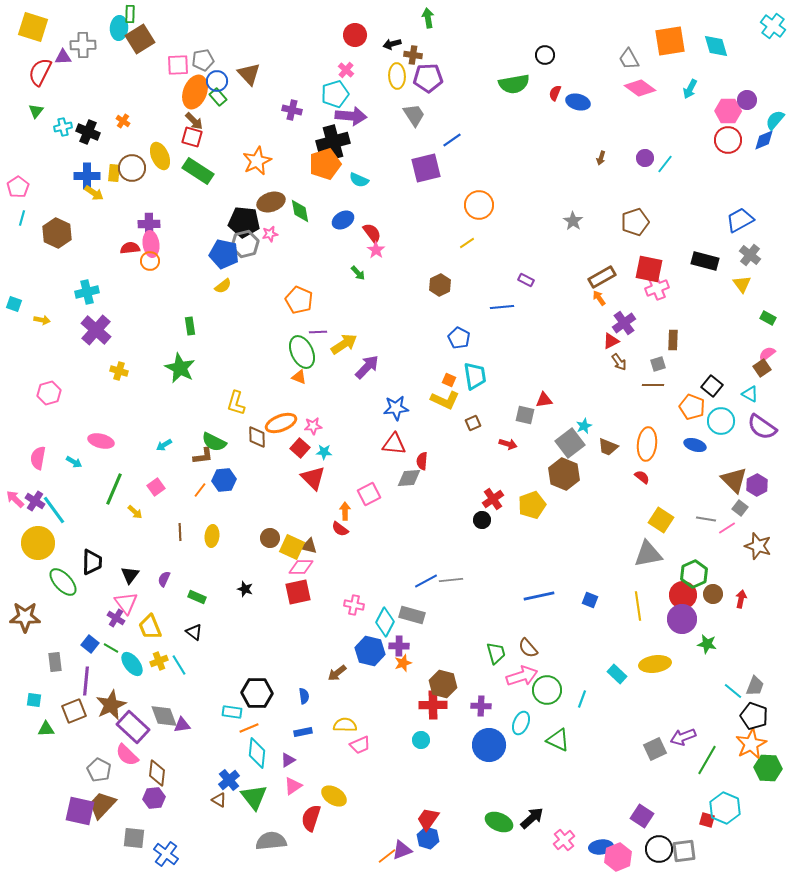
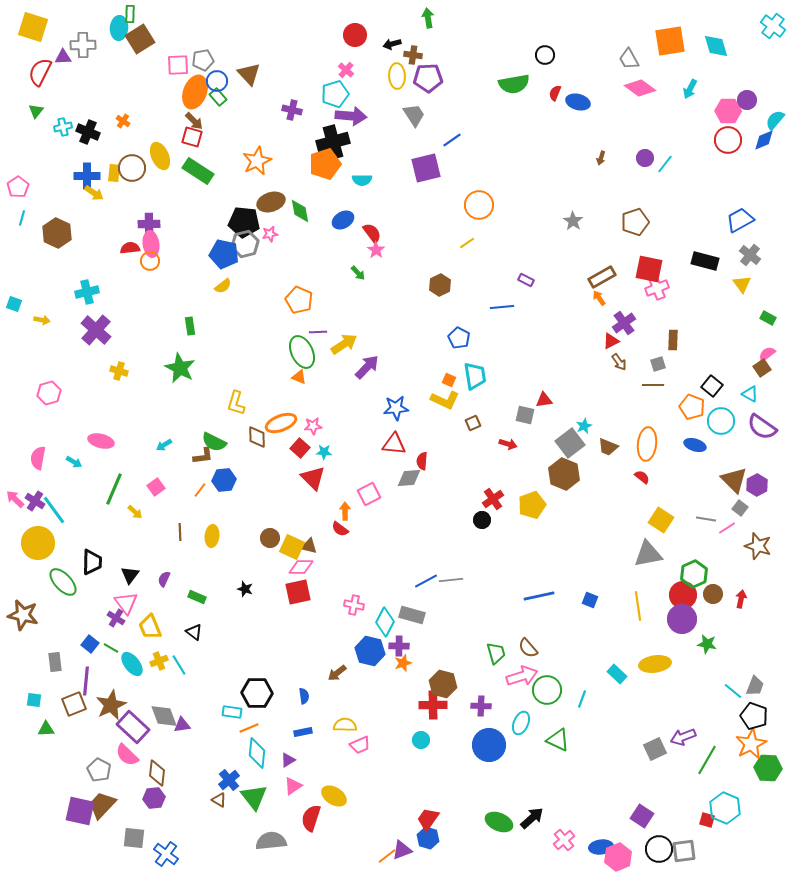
cyan semicircle at (359, 180): moved 3 px right; rotated 24 degrees counterclockwise
brown star at (25, 617): moved 2 px left, 2 px up; rotated 12 degrees clockwise
brown square at (74, 711): moved 7 px up
